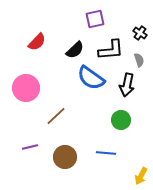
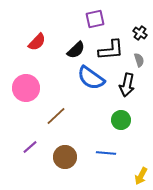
black semicircle: moved 1 px right
purple line: rotated 28 degrees counterclockwise
